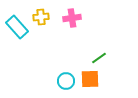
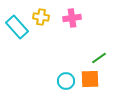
yellow cross: rotated 14 degrees clockwise
